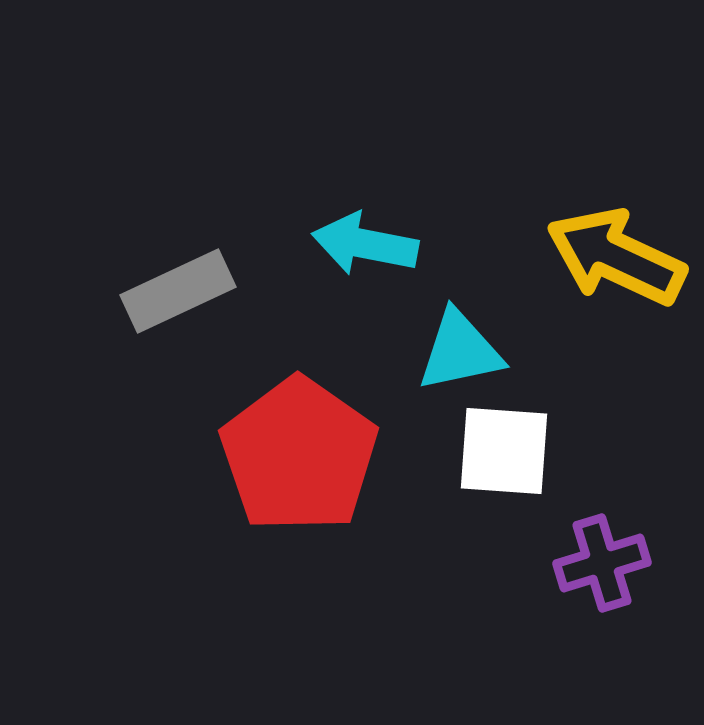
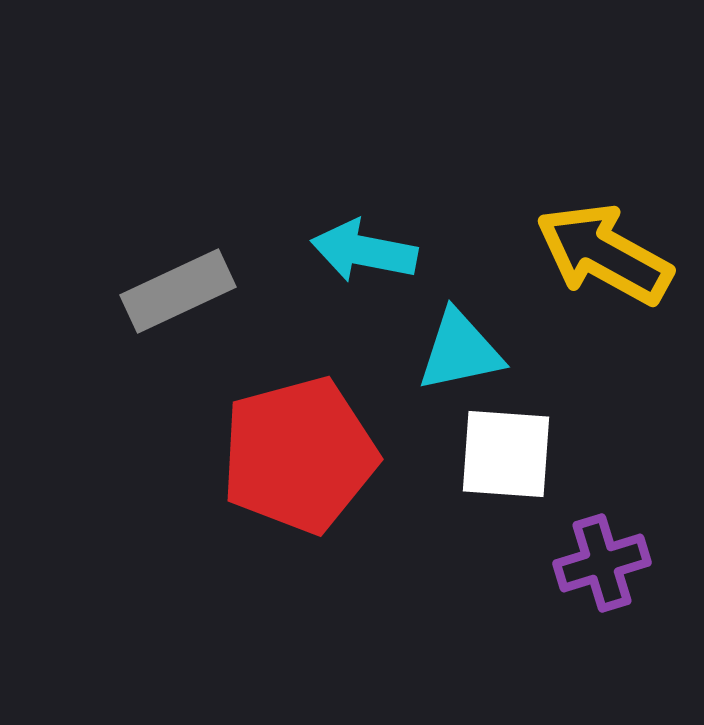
cyan arrow: moved 1 px left, 7 px down
yellow arrow: moved 12 px left, 3 px up; rotated 4 degrees clockwise
white square: moved 2 px right, 3 px down
red pentagon: rotated 22 degrees clockwise
